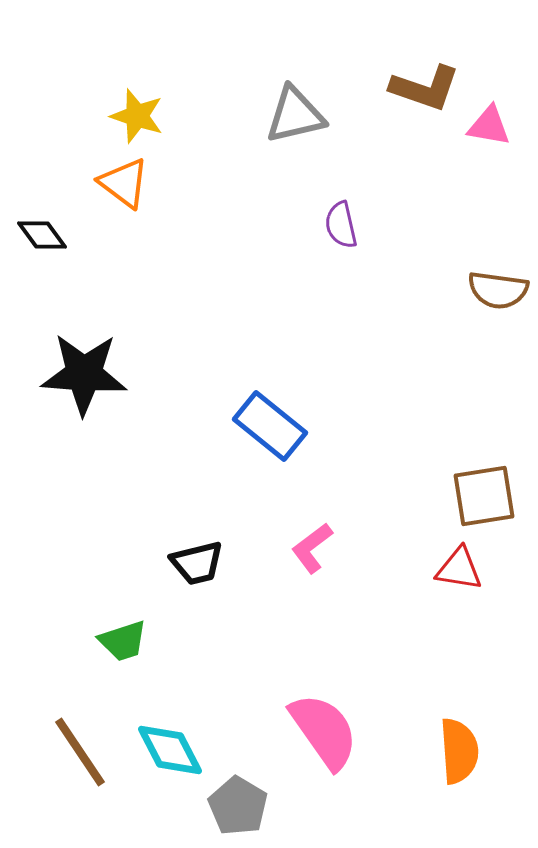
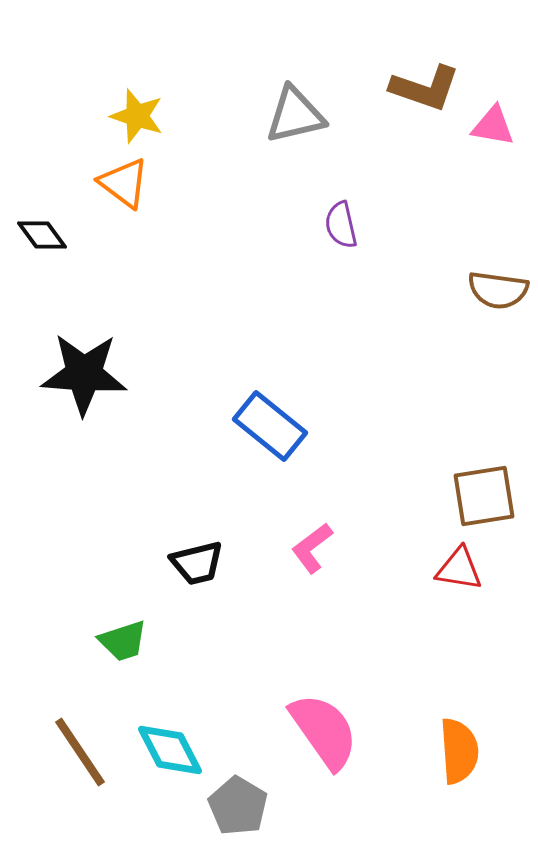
pink triangle: moved 4 px right
